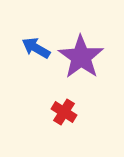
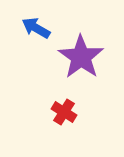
blue arrow: moved 20 px up
